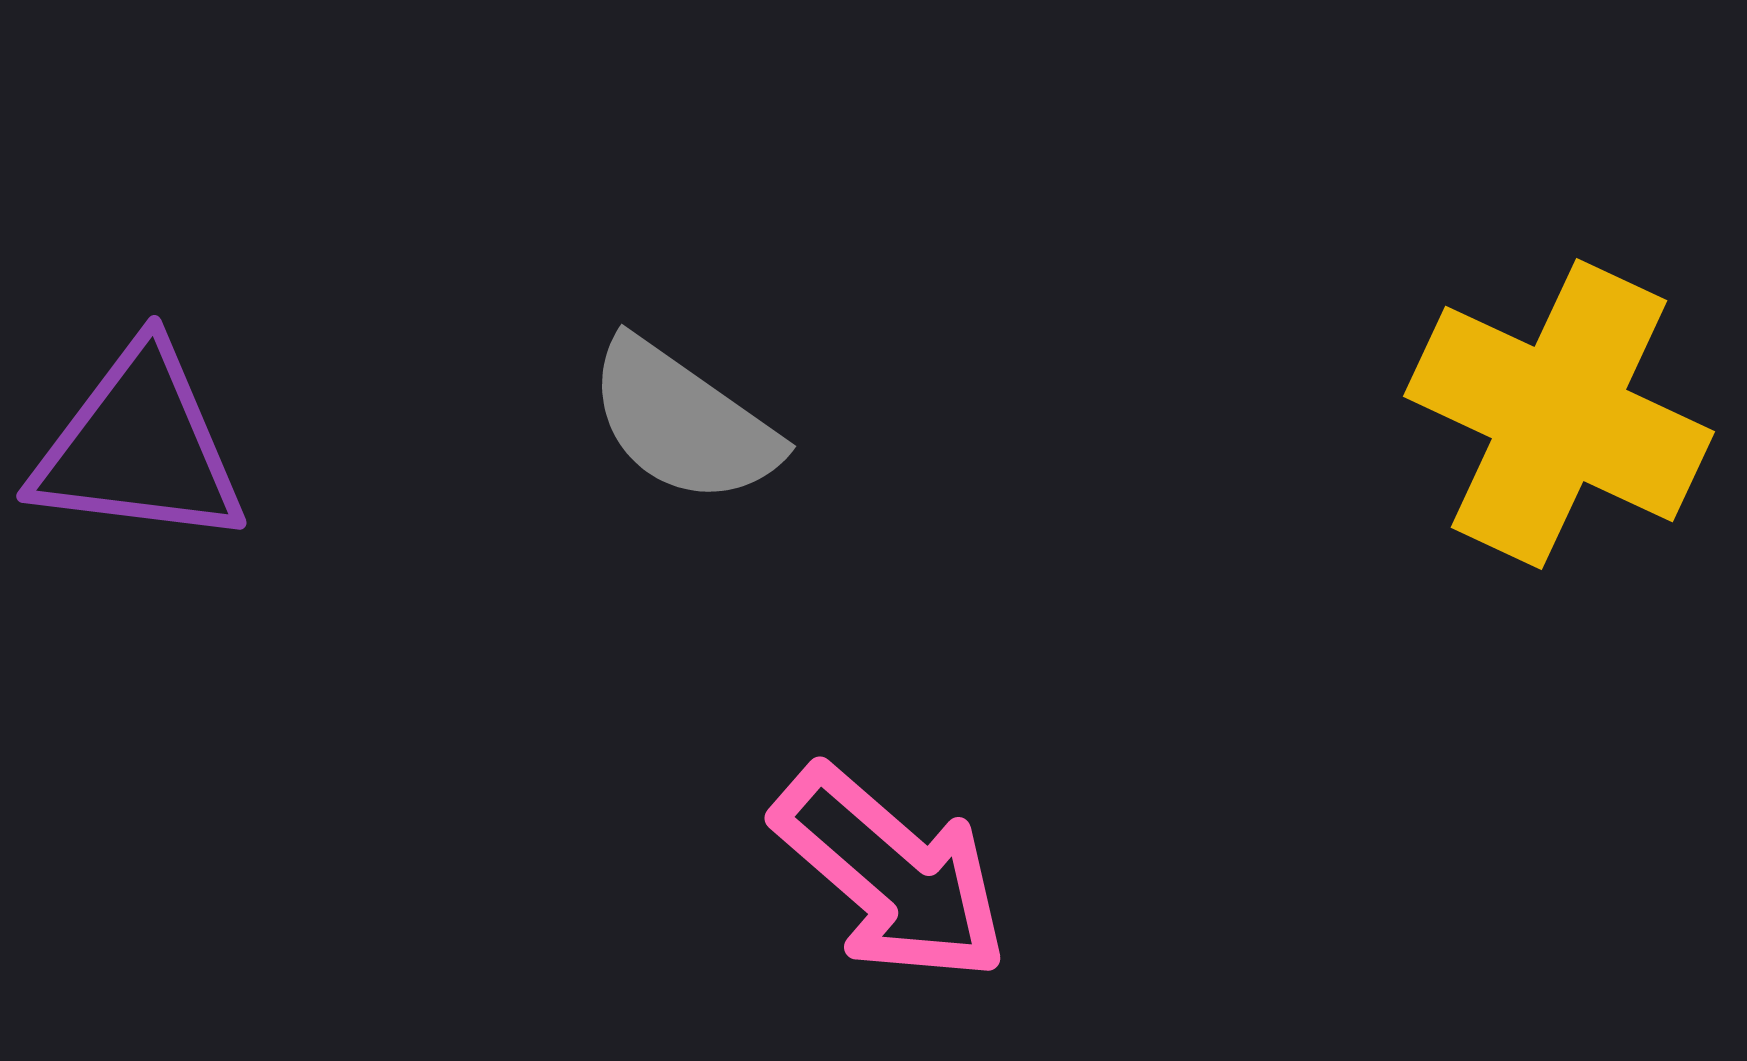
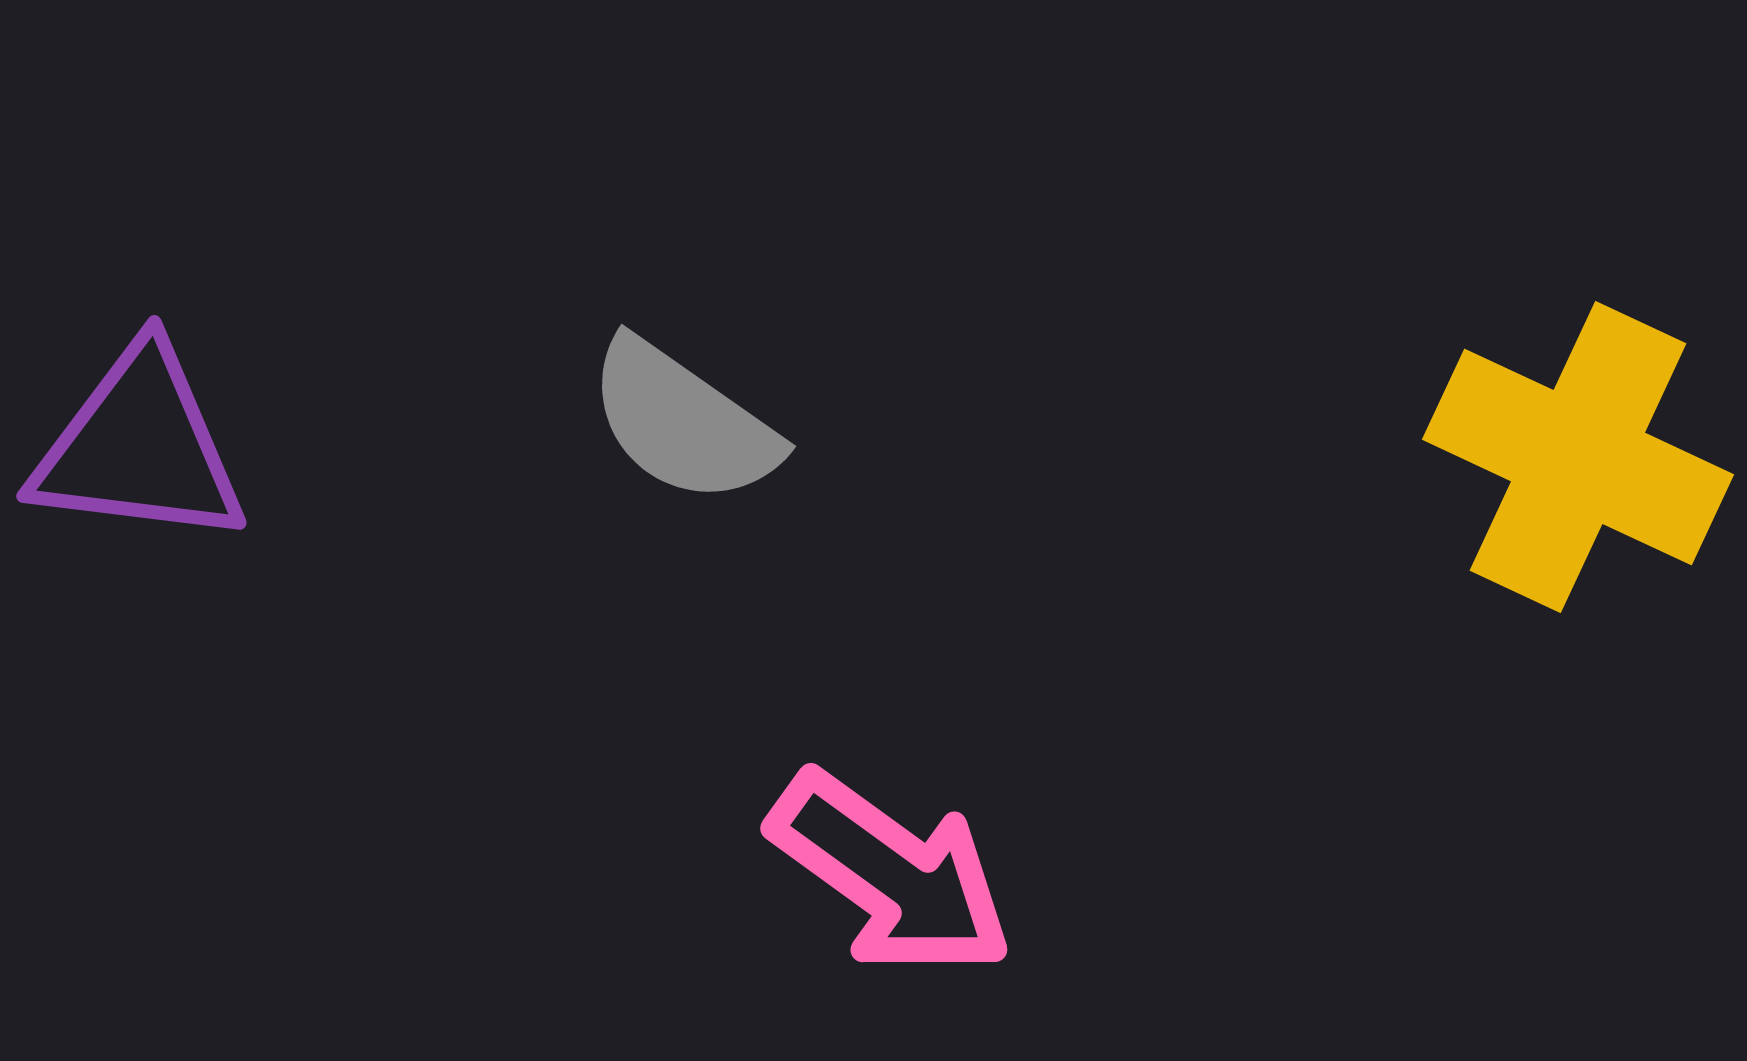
yellow cross: moved 19 px right, 43 px down
pink arrow: rotated 5 degrees counterclockwise
